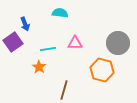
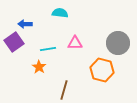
blue arrow: rotated 112 degrees clockwise
purple square: moved 1 px right
